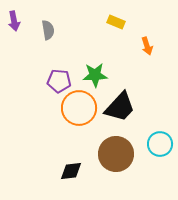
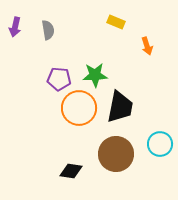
purple arrow: moved 1 px right, 6 px down; rotated 24 degrees clockwise
purple pentagon: moved 2 px up
black trapezoid: rotated 32 degrees counterclockwise
black diamond: rotated 15 degrees clockwise
